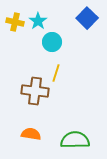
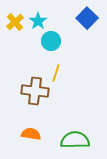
yellow cross: rotated 36 degrees clockwise
cyan circle: moved 1 px left, 1 px up
